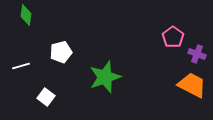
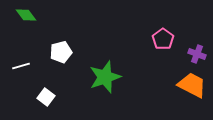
green diamond: rotated 45 degrees counterclockwise
pink pentagon: moved 10 px left, 2 px down
